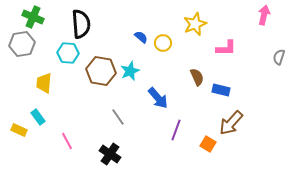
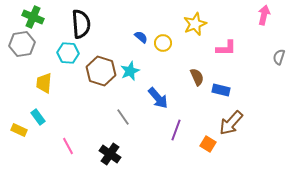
brown hexagon: rotated 8 degrees clockwise
gray line: moved 5 px right
pink line: moved 1 px right, 5 px down
